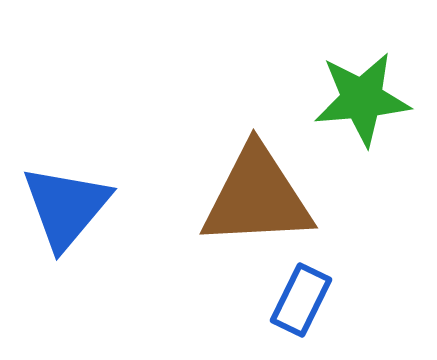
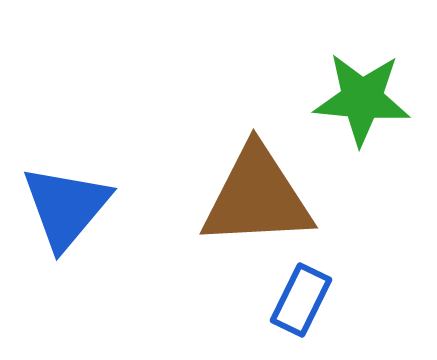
green star: rotated 10 degrees clockwise
